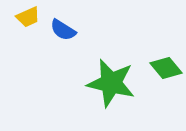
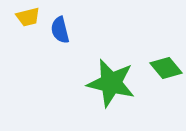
yellow trapezoid: rotated 10 degrees clockwise
blue semicircle: moved 3 px left; rotated 44 degrees clockwise
